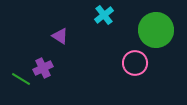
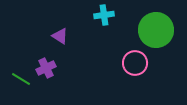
cyan cross: rotated 30 degrees clockwise
purple cross: moved 3 px right
